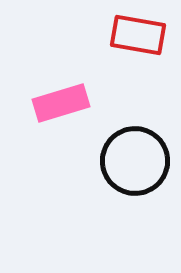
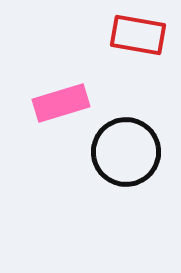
black circle: moved 9 px left, 9 px up
